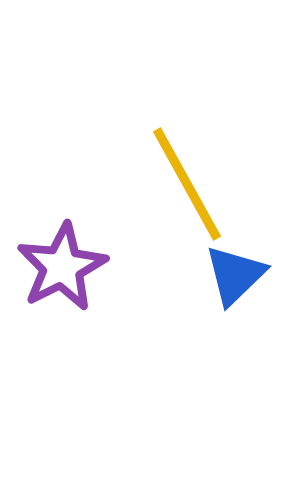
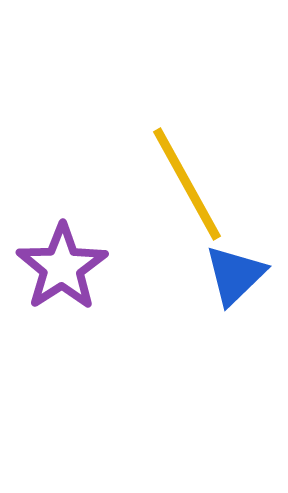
purple star: rotated 6 degrees counterclockwise
